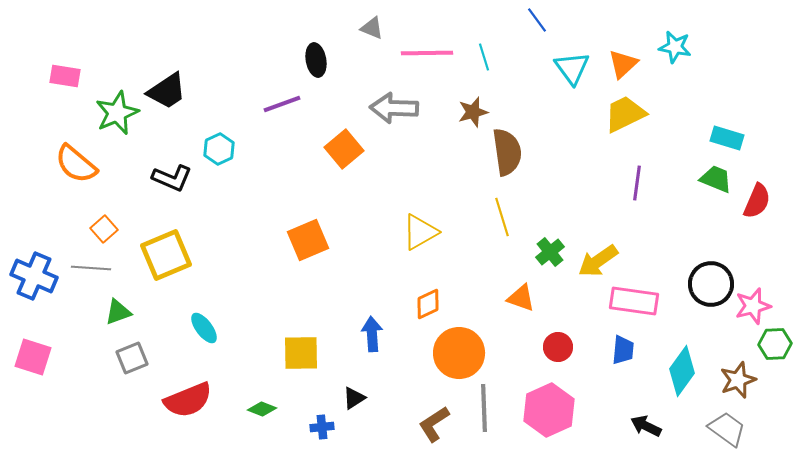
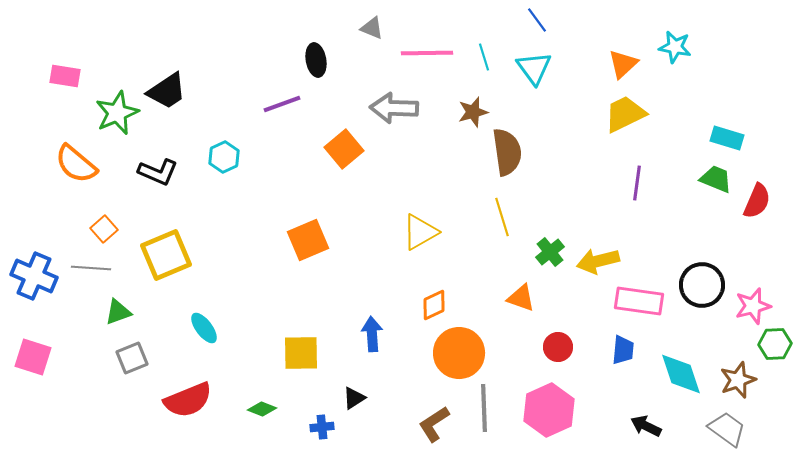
cyan triangle at (572, 68): moved 38 px left
cyan hexagon at (219, 149): moved 5 px right, 8 px down
black L-shape at (172, 178): moved 14 px left, 6 px up
yellow arrow at (598, 261): rotated 21 degrees clockwise
black circle at (711, 284): moved 9 px left, 1 px down
pink rectangle at (634, 301): moved 5 px right
orange diamond at (428, 304): moved 6 px right, 1 px down
cyan diamond at (682, 371): moved 1 px left, 3 px down; rotated 54 degrees counterclockwise
